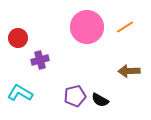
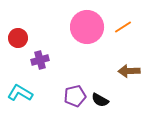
orange line: moved 2 px left
